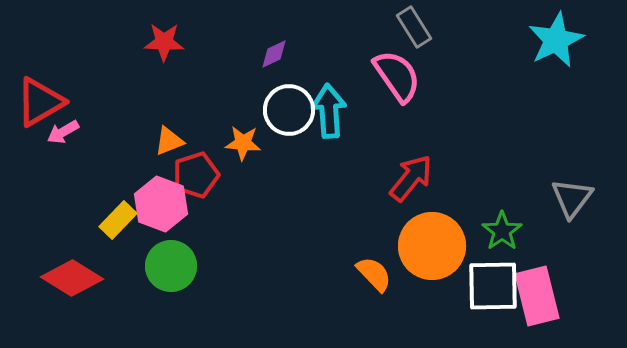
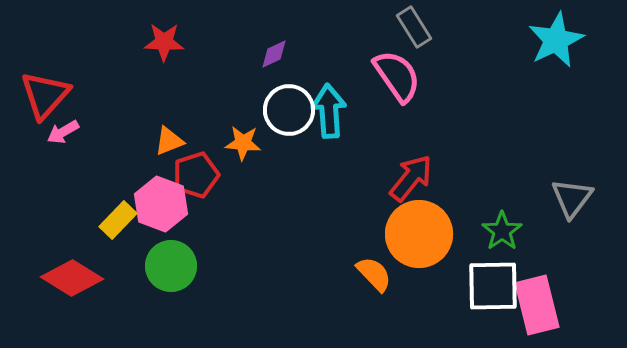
red triangle: moved 5 px right, 7 px up; rotated 18 degrees counterclockwise
orange circle: moved 13 px left, 12 px up
pink rectangle: moved 9 px down
